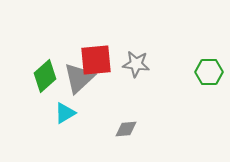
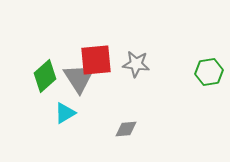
green hexagon: rotated 8 degrees counterclockwise
gray triangle: rotated 20 degrees counterclockwise
